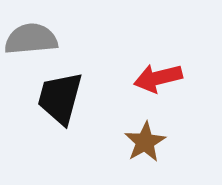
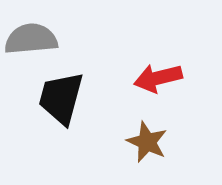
black trapezoid: moved 1 px right
brown star: moved 2 px right; rotated 18 degrees counterclockwise
